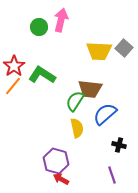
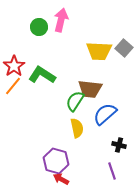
purple line: moved 4 px up
